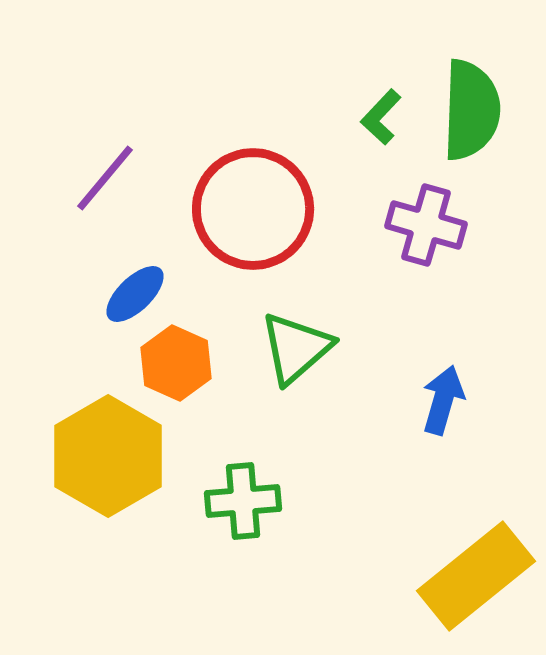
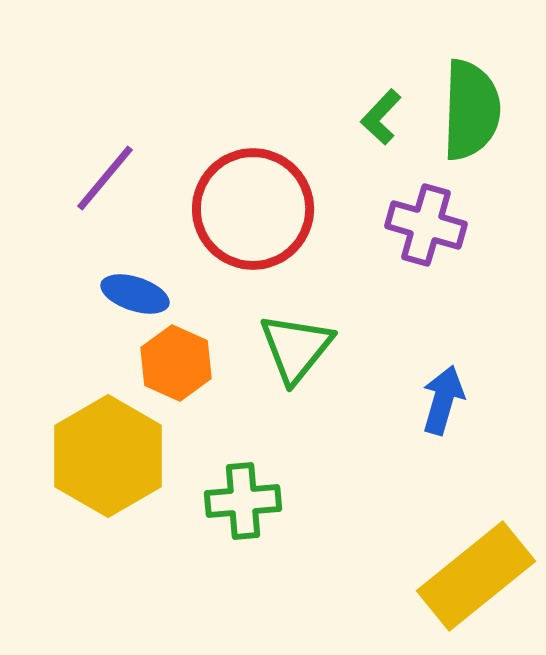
blue ellipse: rotated 62 degrees clockwise
green triangle: rotated 10 degrees counterclockwise
